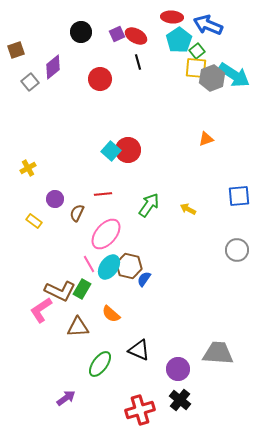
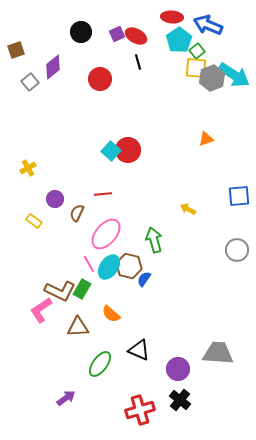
green arrow at (149, 205): moved 5 px right, 35 px down; rotated 50 degrees counterclockwise
